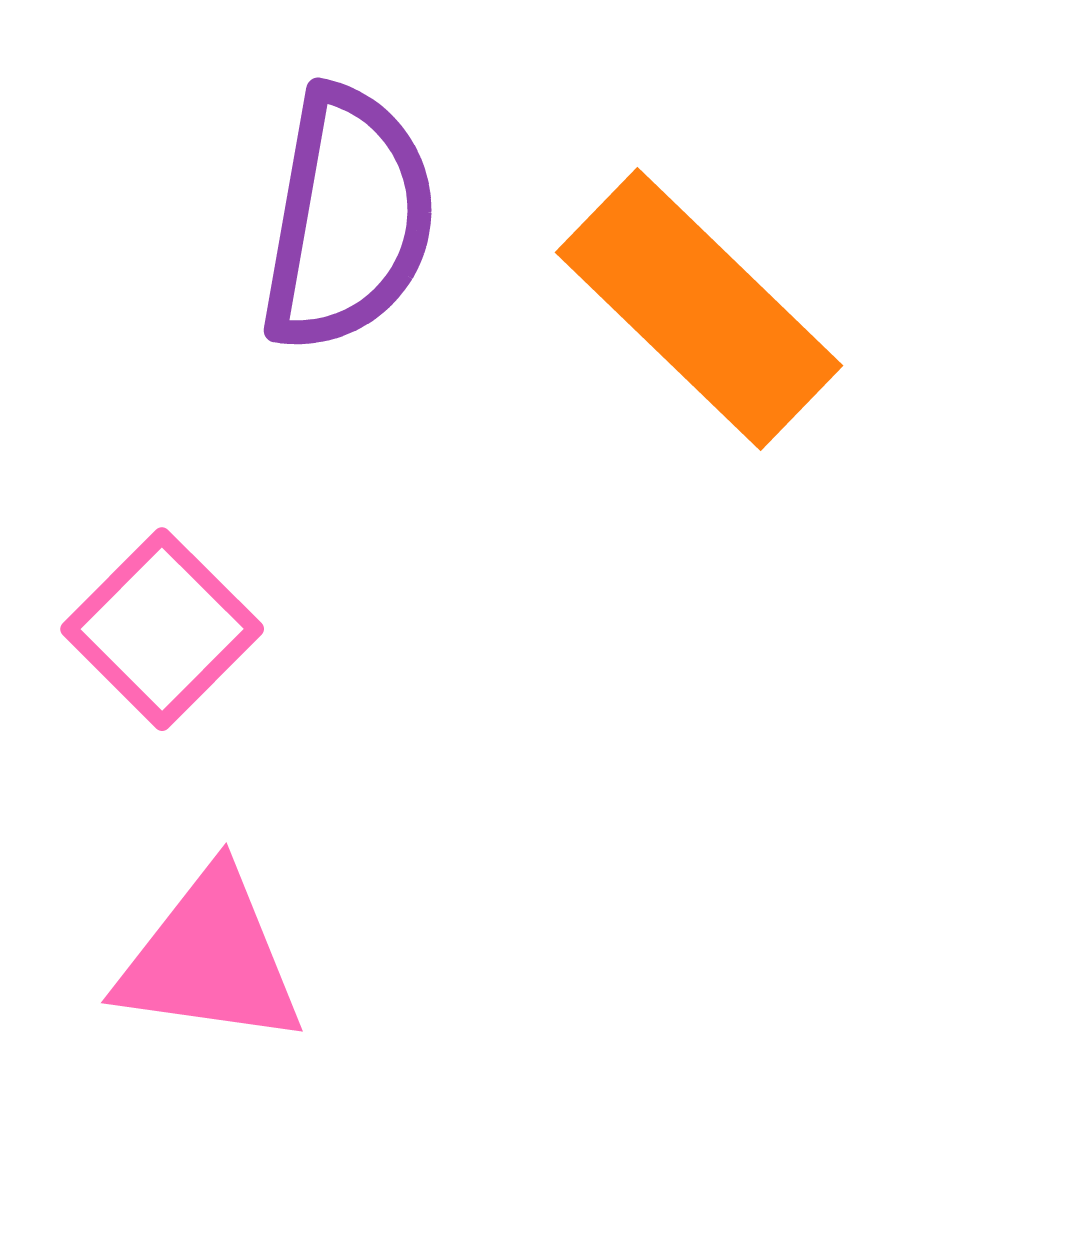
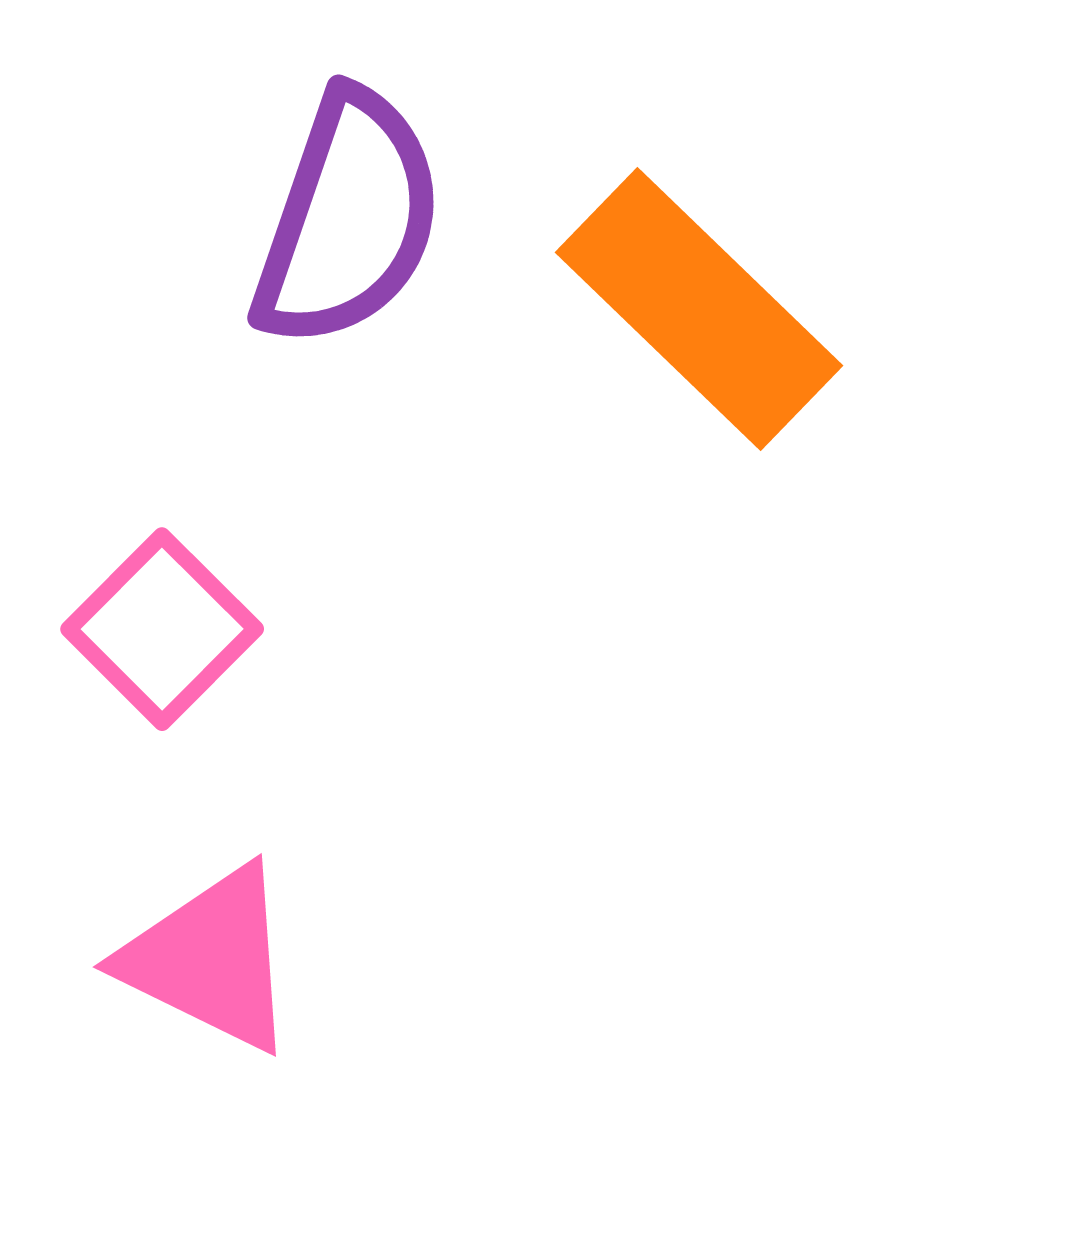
purple semicircle: rotated 9 degrees clockwise
pink triangle: rotated 18 degrees clockwise
